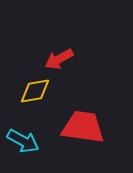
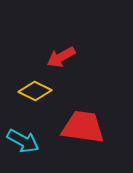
red arrow: moved 2 px right, 2 px up
yellow diamond: rotated 36 degrees clockwise
